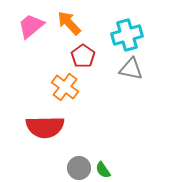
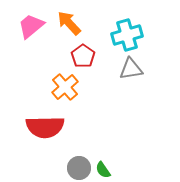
gray triangle: rotated 20 degrees counterclockwise
orange cross: rotated 12 degrees clockwise
